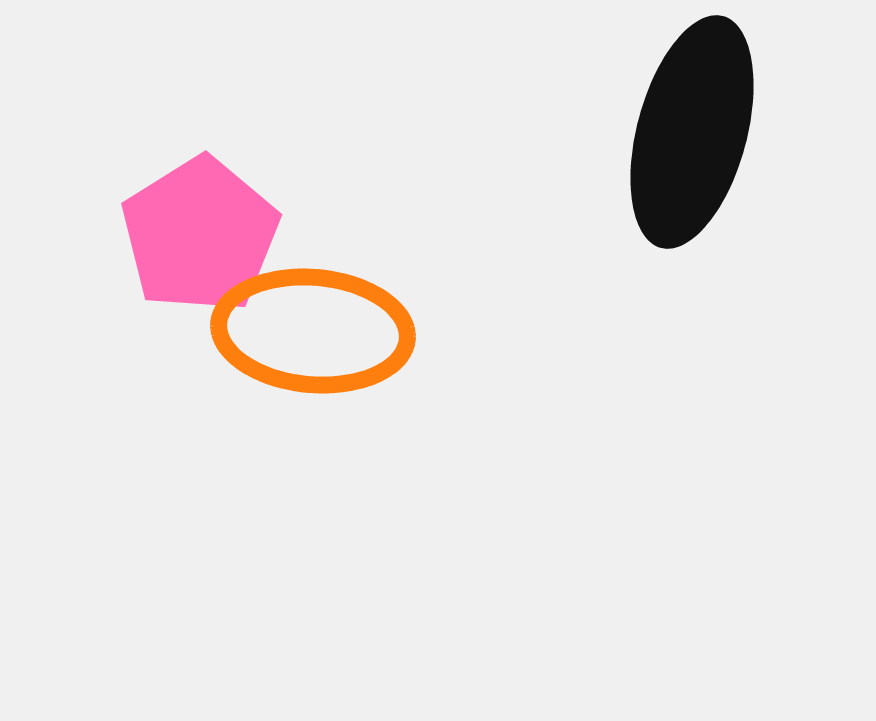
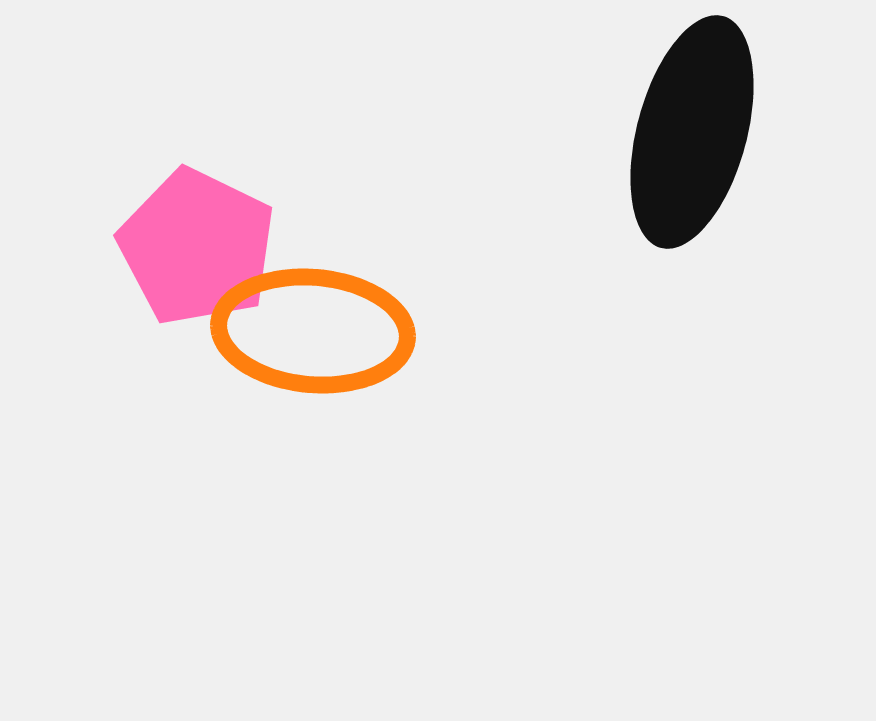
pink pentagon: moved 3 px left, 12 px down; rotated 14 degrees counterclockwise
